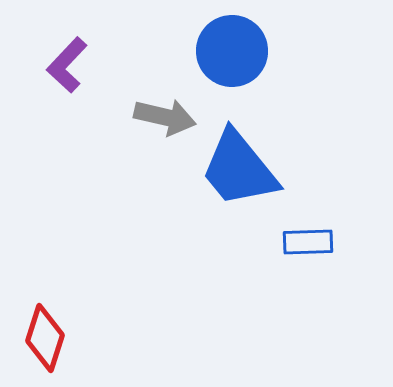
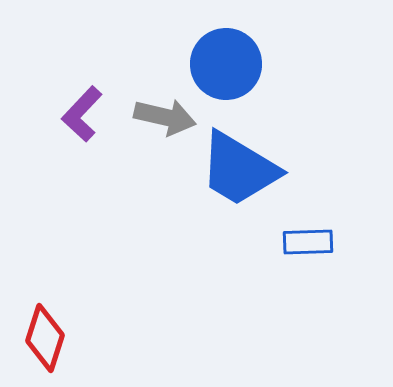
blue circle: moved 6 px left, 13 px down
purple L-shape: moved 15 px right, 49 px down
blue trapezoid: rotated 20 degrees counterclockwise
